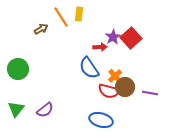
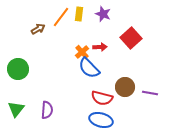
orange line: rotated 70 degrees clockwise
brown arrow: moved 3 px left
purple star: moved 10 px left, 23 px up; rotated 21 degrees counterclockwise
blue semicircle: rotated 10 degrees counterclockwise
orange cross: moved 33 px left, 24 px up
red semicircle: moved 7 px left, 7 px down
purple semicircle: moved 2 px right; rotated 48 degrees counterclockwise
